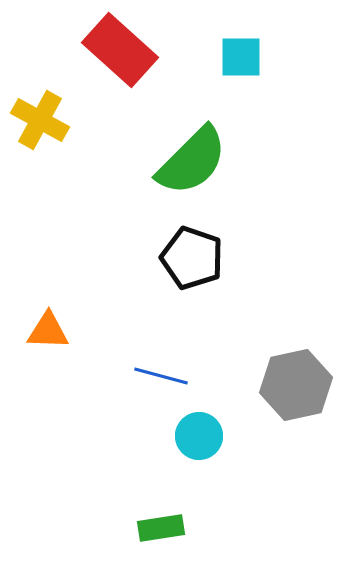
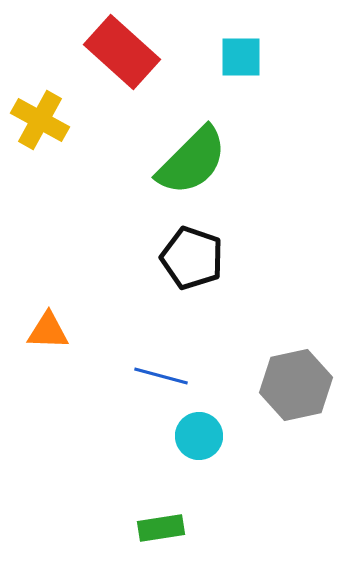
red rectangle: moved 2 px right, 2 px down
